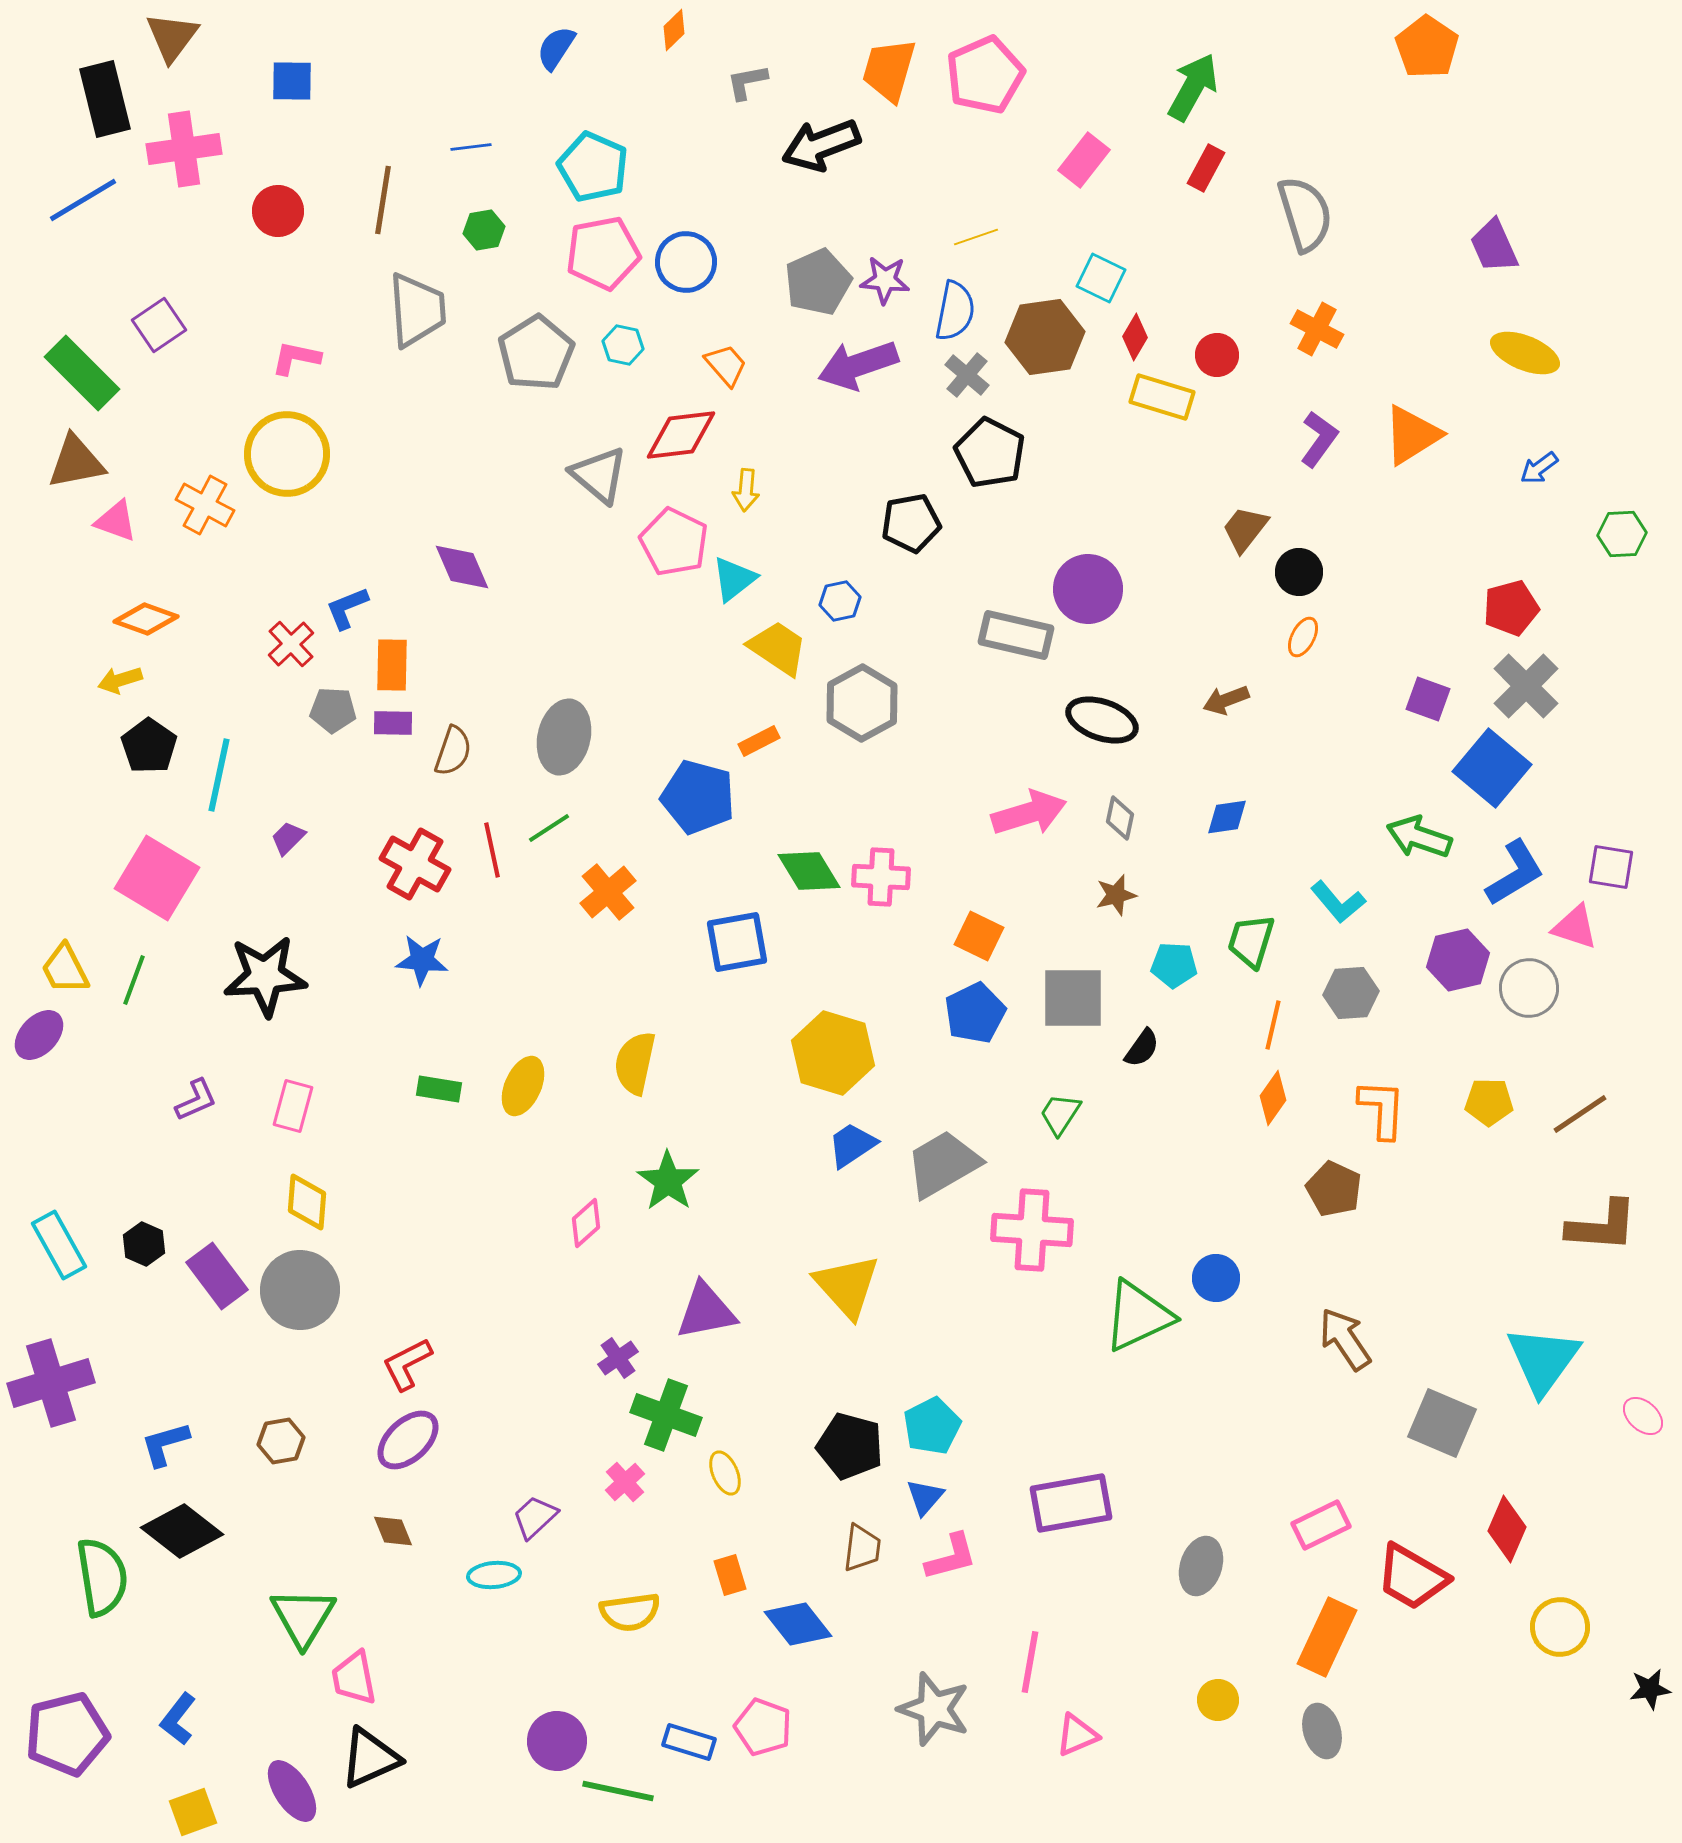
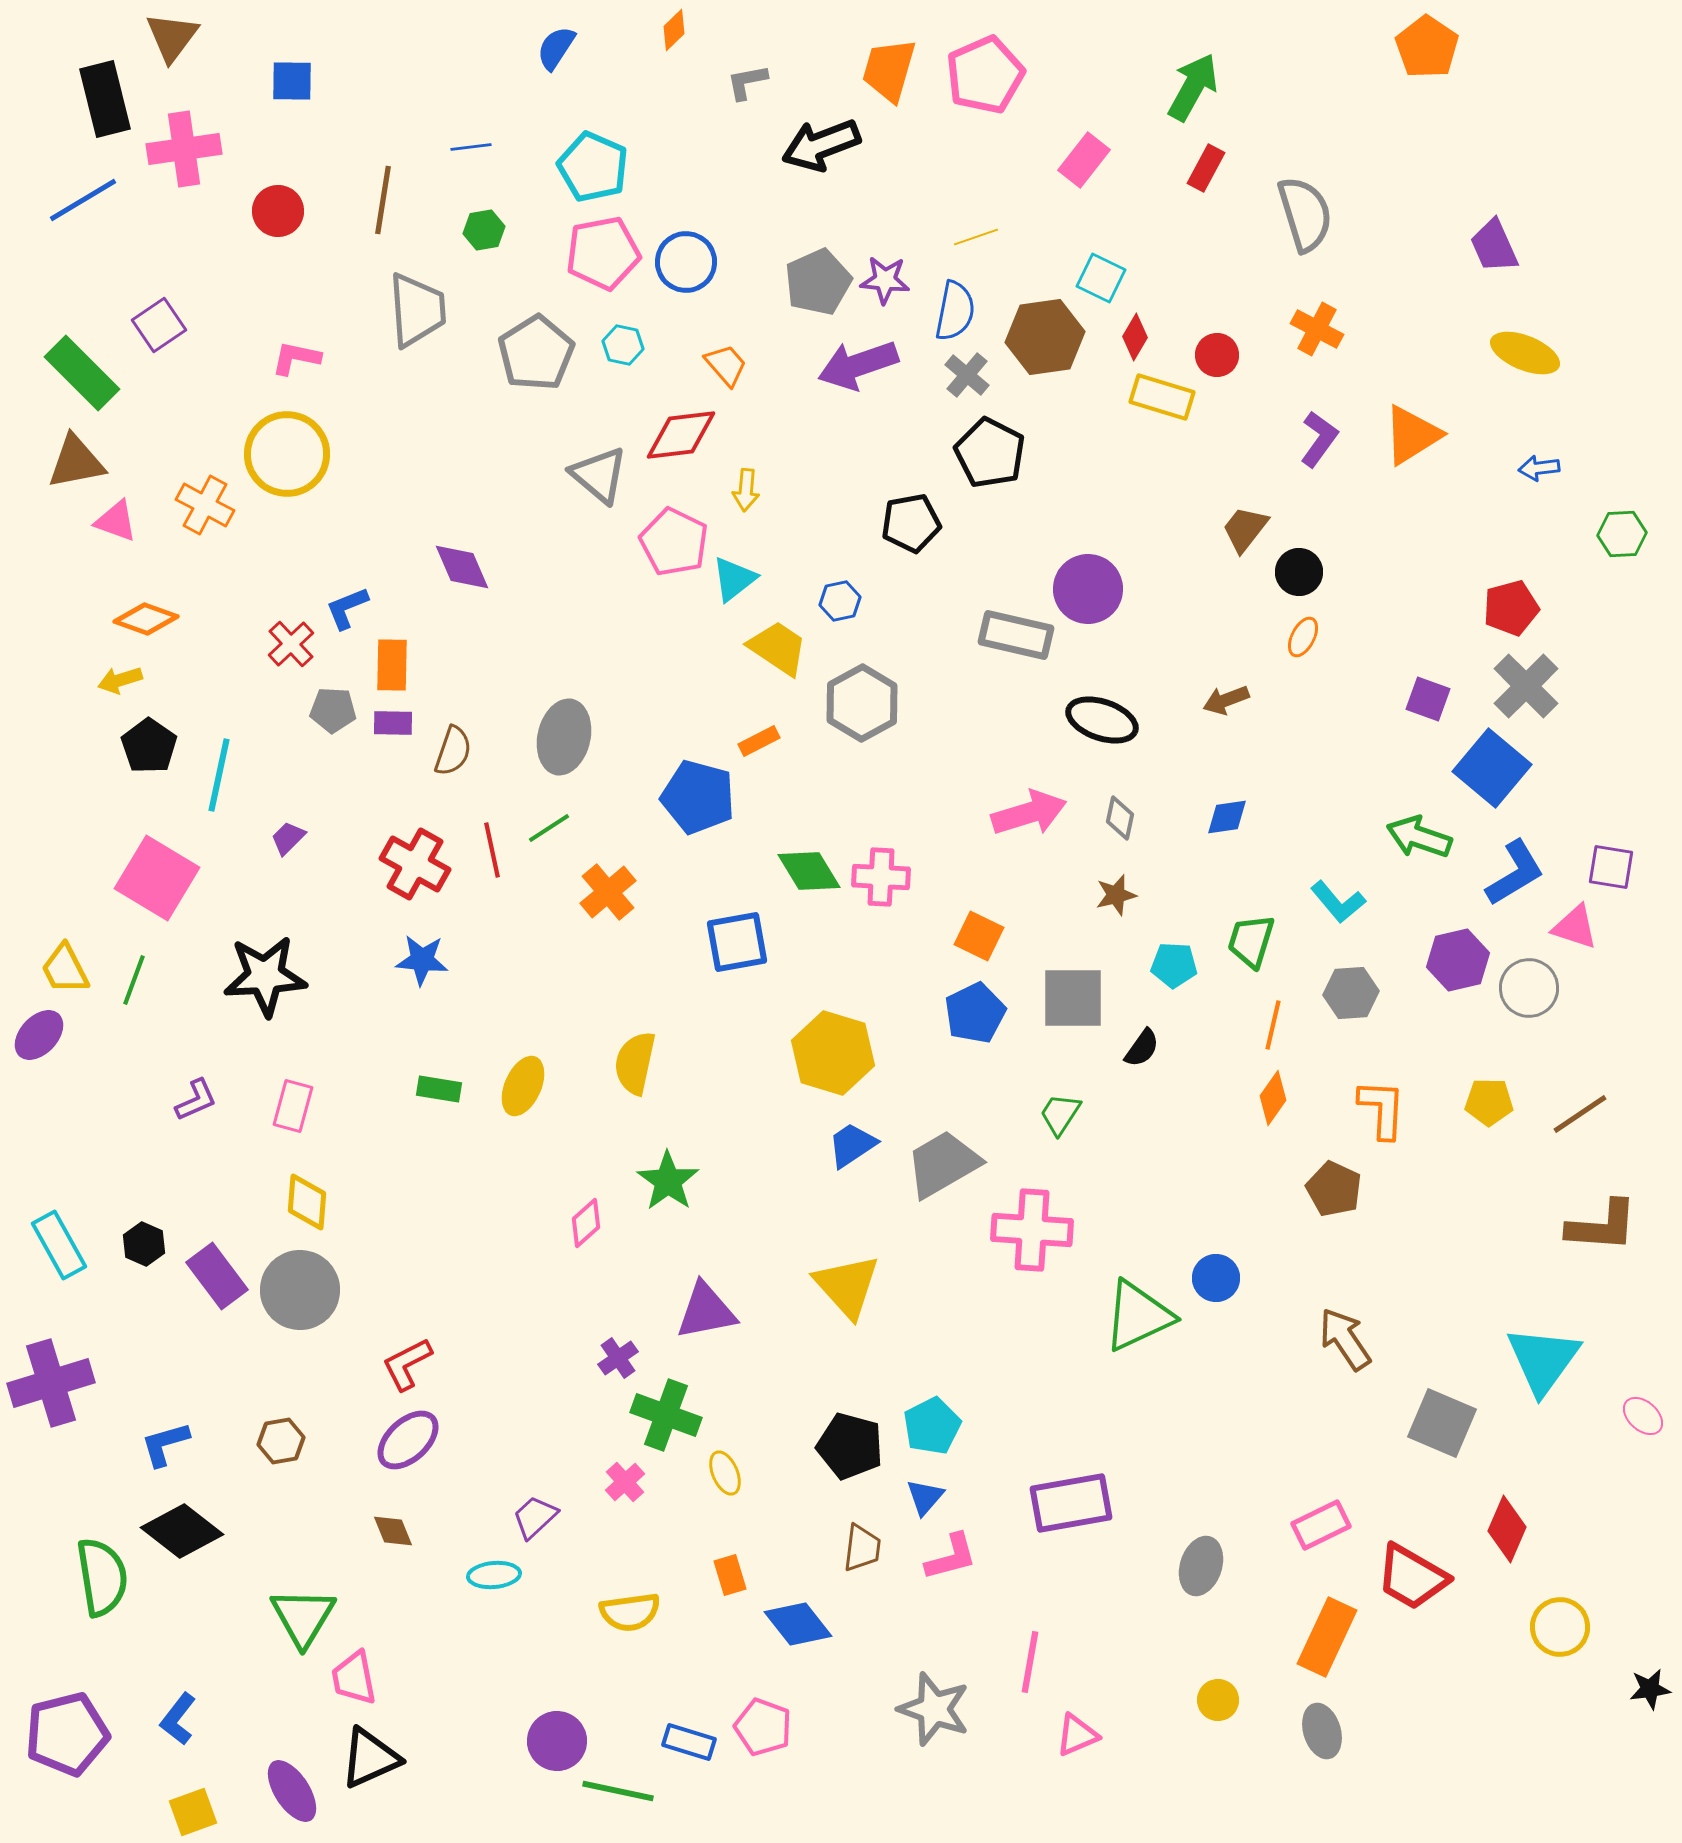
blue arrow at (1539, 468): rotated 30 degrees clockwise
